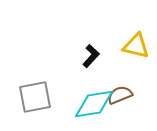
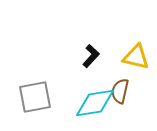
yellow triangle: moved 11 px down
brown semicircle: moved 4 px up; rotated 55 degrees counterclockwise
cyan diamond: moved 1 px right, 1 px up
